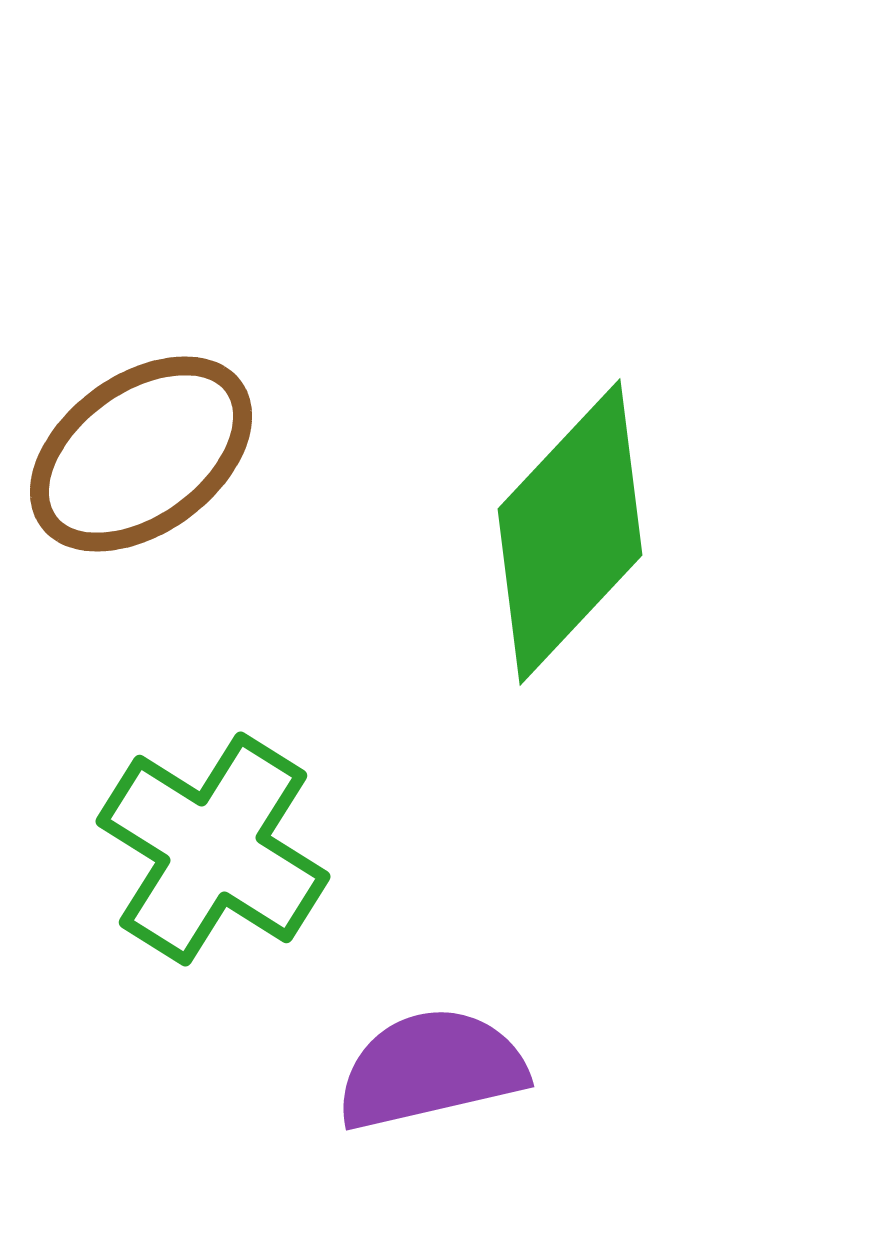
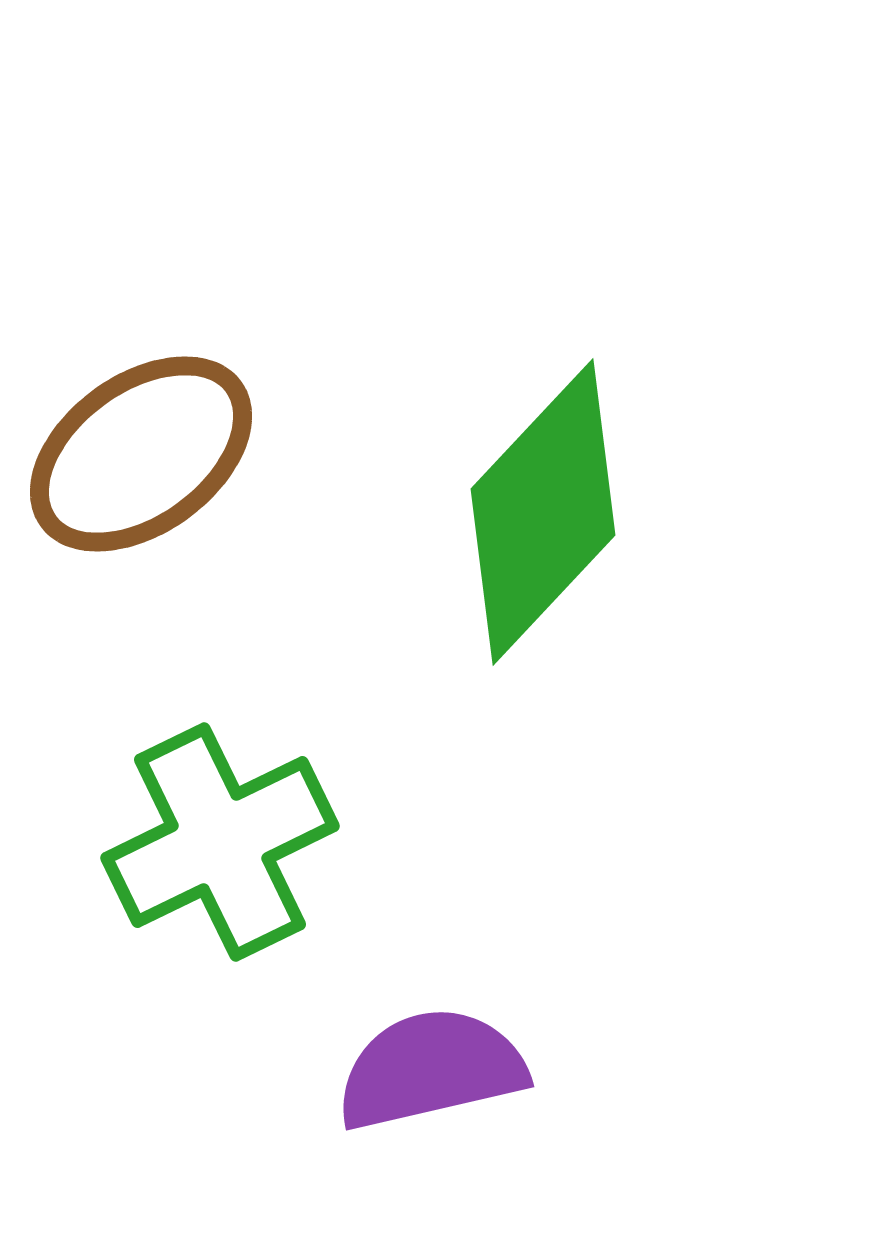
green diamond: moved 27 px left, 20 px up
green cross: moved 7 px right, 7 px up; rotated 32 degrees clockwise
